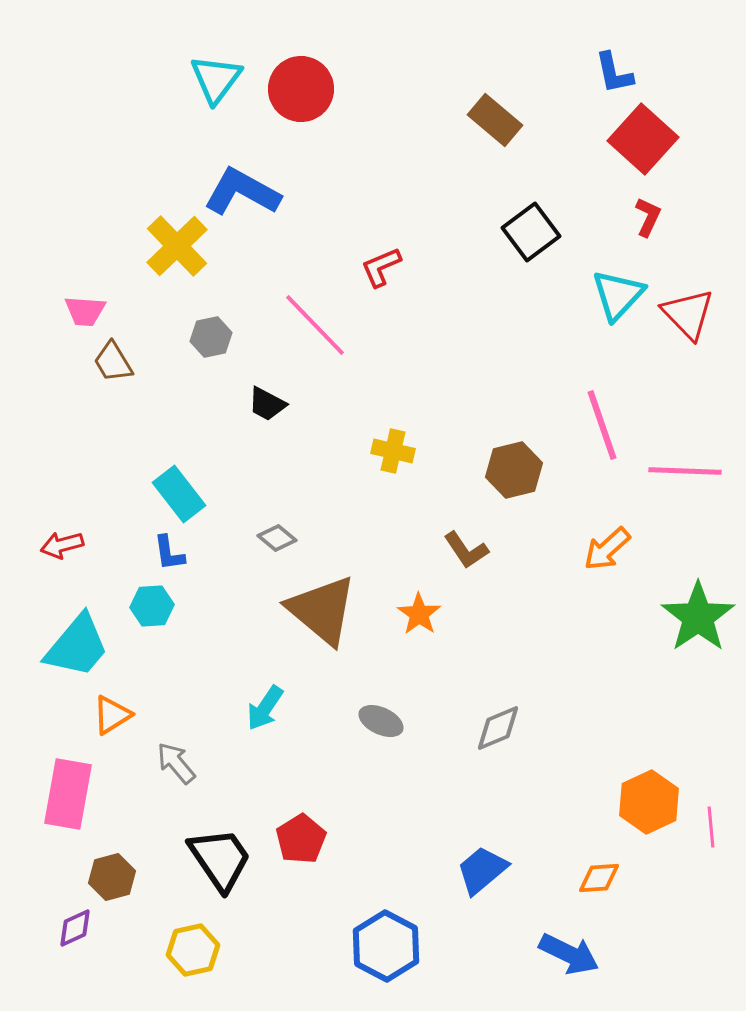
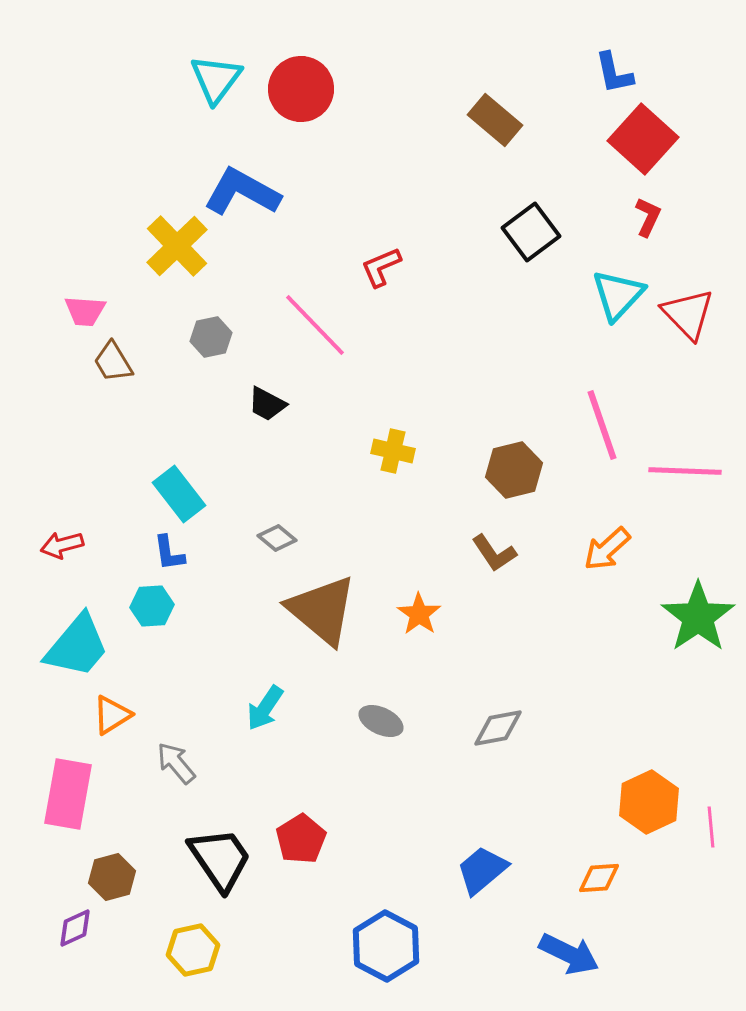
brown L-shape at (466, 550): moved 28 px right, 3 px down
gray diamond at (498, 728): rotated 12 degrees clockwise
